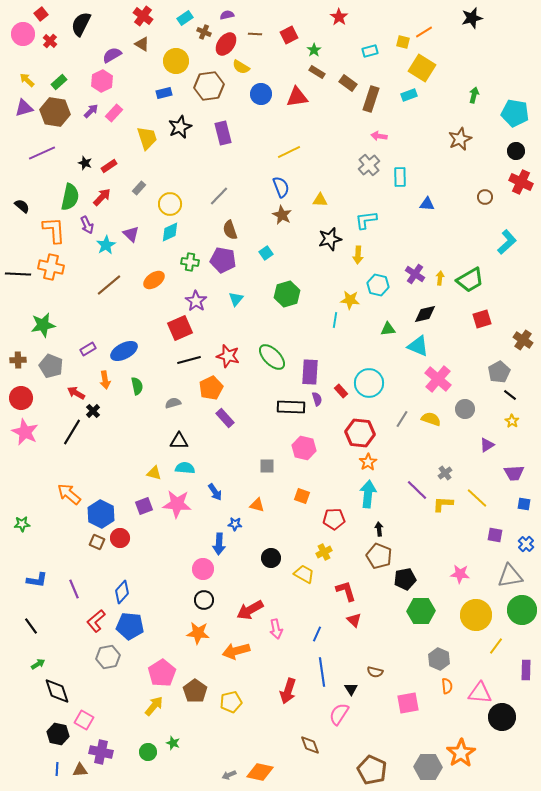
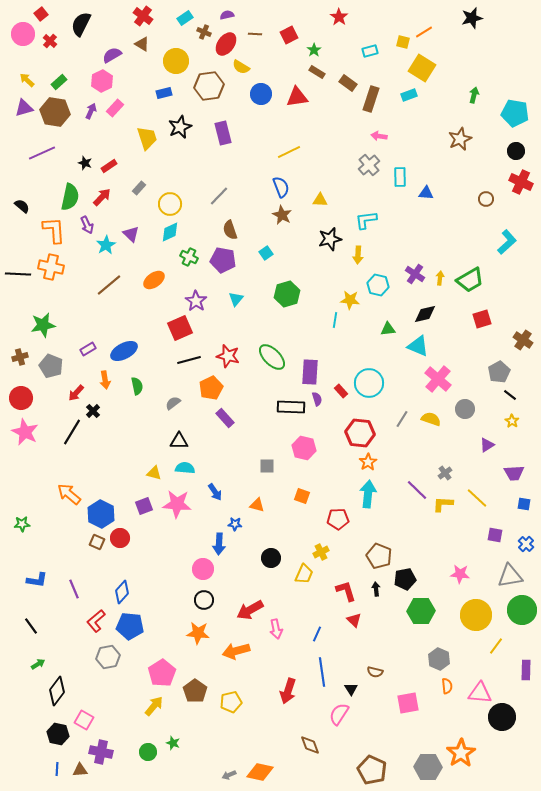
purple arrow at (91, 111): rotated 21 degrees counterclockwise
pink rectangle at (114, 113): moved 1 px right, 5 px up
brown circle at (485, 197): moved 1 px right, 2 px down
blue triangle at (427, 204): moved 1 px left, 11 px up
green cross at (190, 262): moved 1 px left, 5 px up; rotated 18 degrees clockwise
brown cross at (18, 360): moved 2 px right, 3 px up; rotated 14 degrees counterclockwise
red arrow at (76, 393): rotated 78 degrees counterclockwise
gray semicircle at (173, 403): rotated 21 degrees counterclockwise
red pentagon at (334, 519): moved 4 px right
black arrow at (379, 529): moved 3 px left, 60 px down
yellow cross at (324, 552): moved 3 px left
yellow trapezoid at (304, 574): rotated 85 degrees clockwise
black diamond at (57, 691): rotated 56 degrees clockwise
